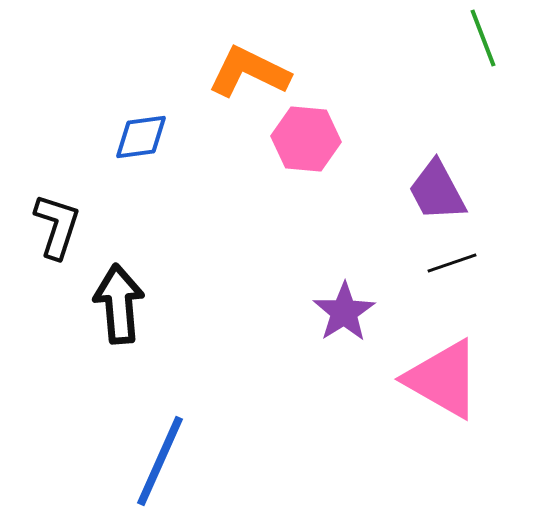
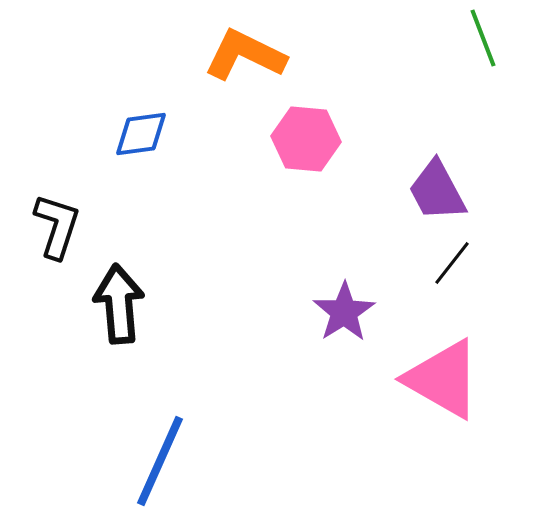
orange L-shape: moved 4 px left, 17 px up
blue diamond: moved 3 px up
black line: rotated 33 degrees counterclockwise
